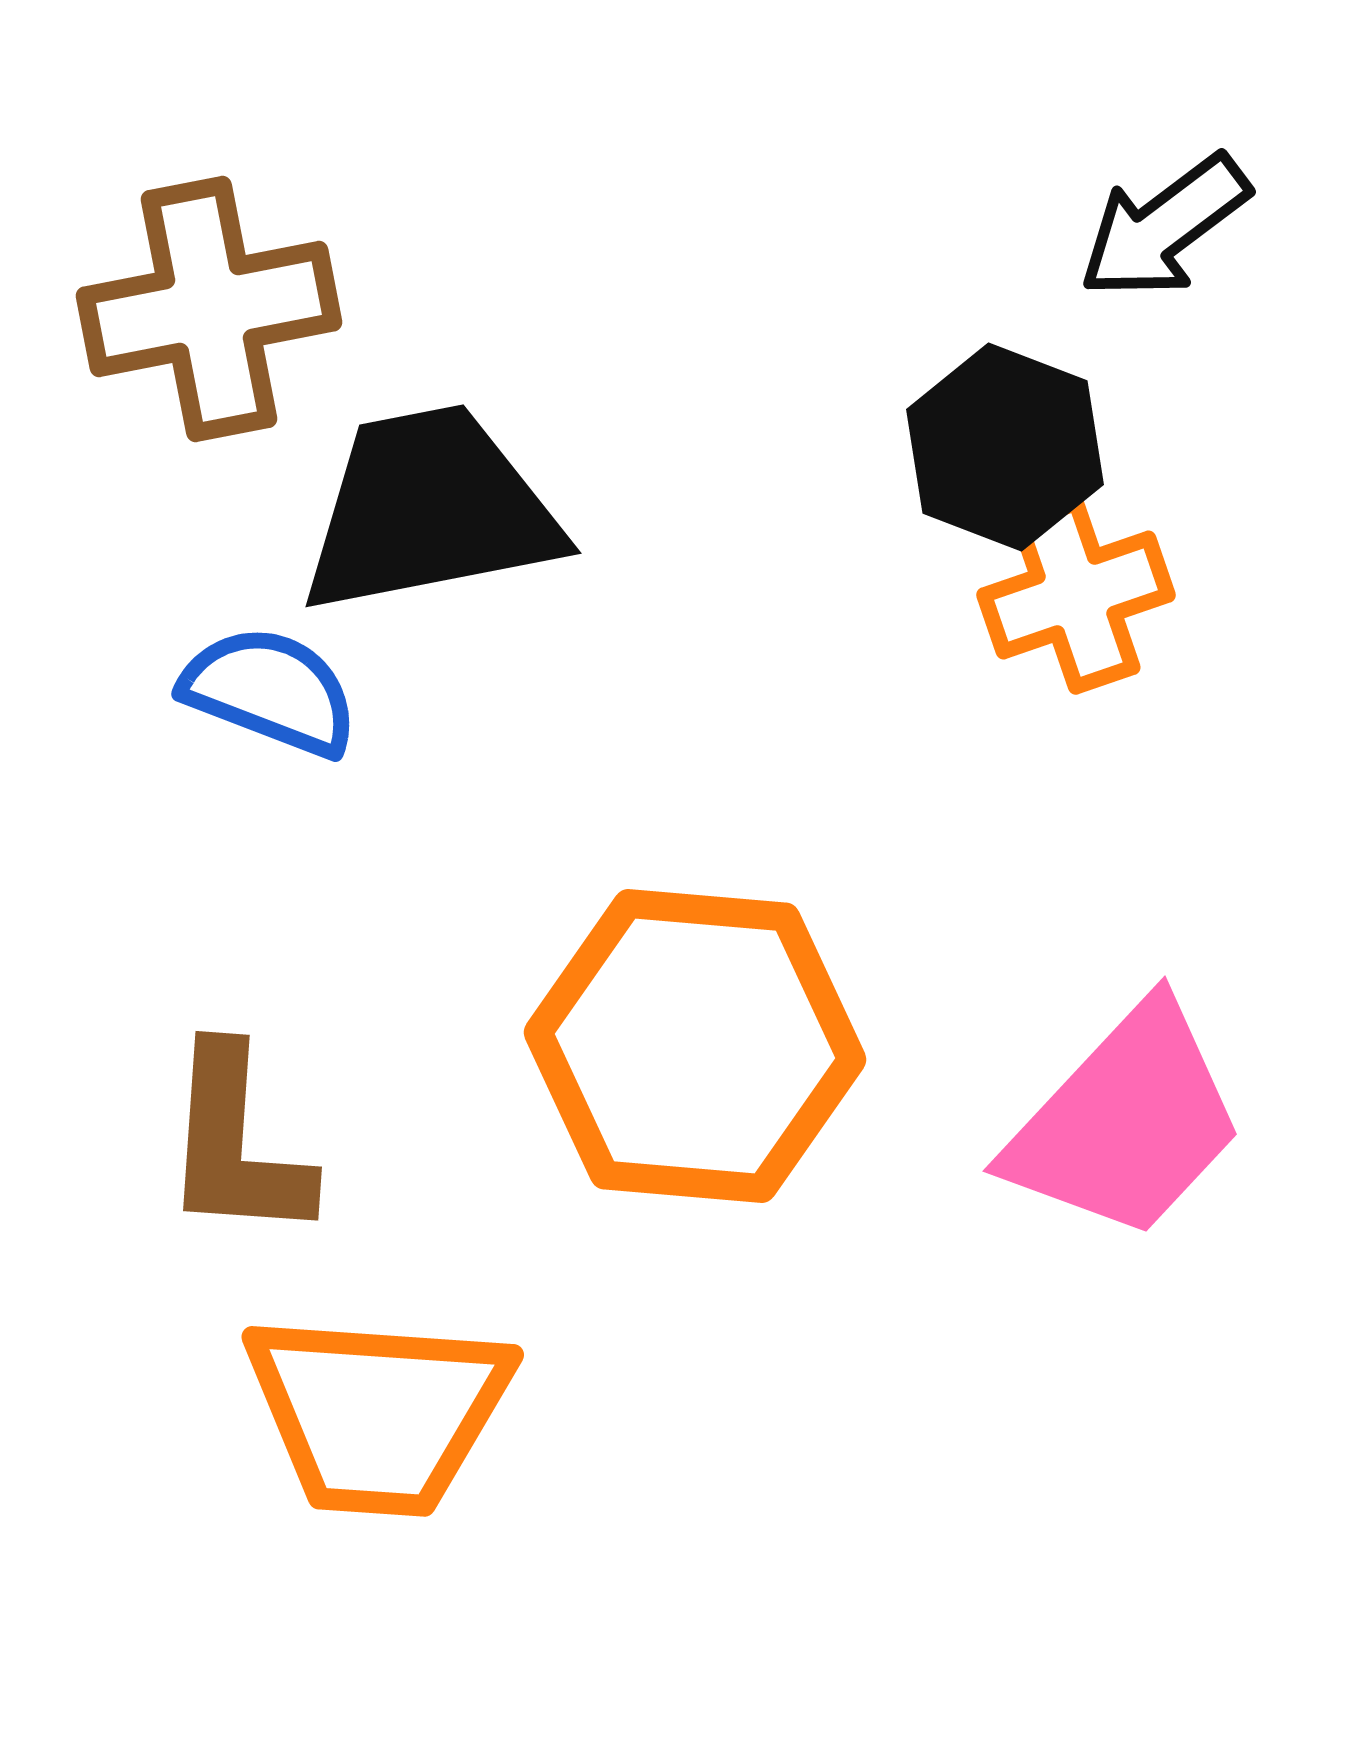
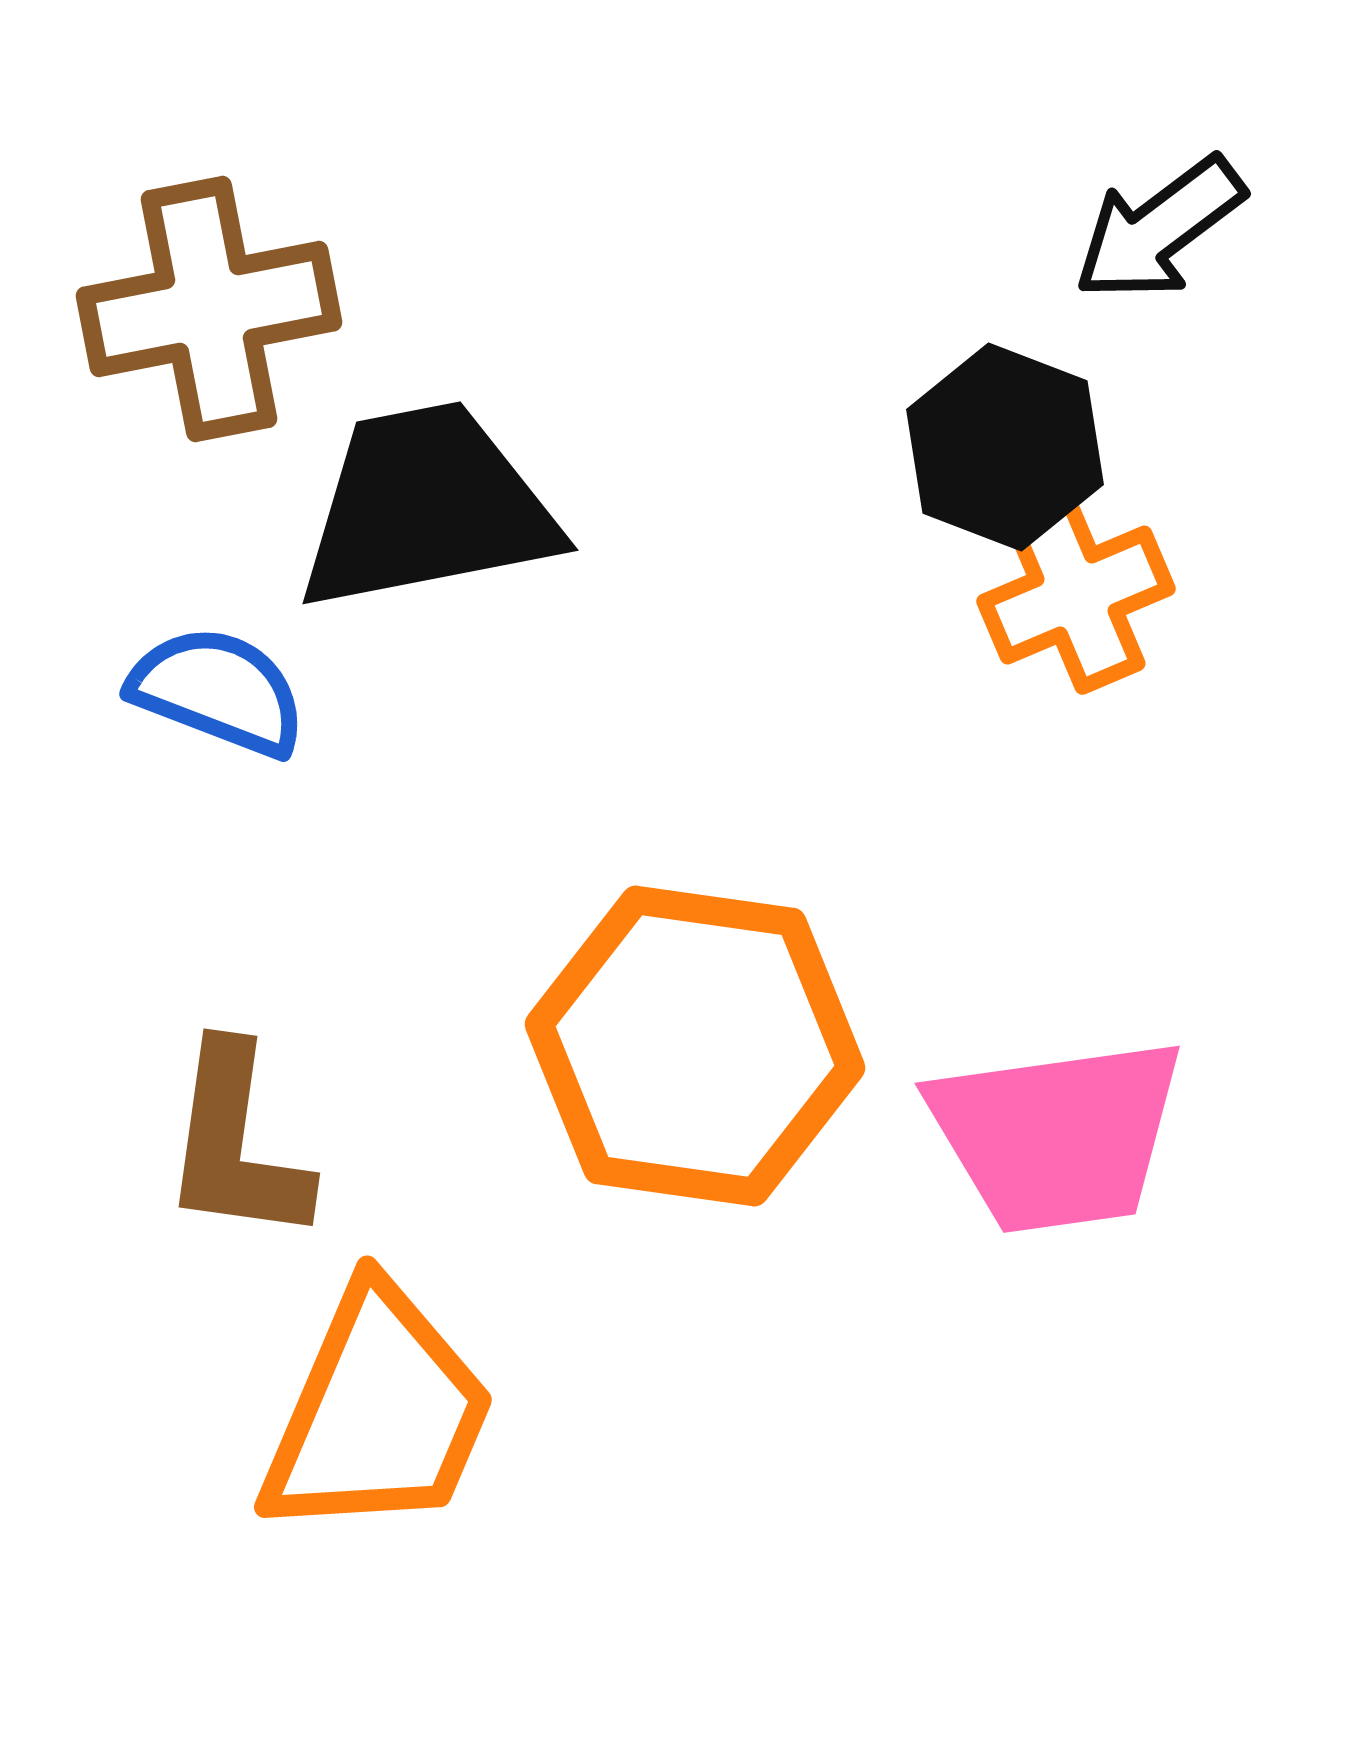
black arrow: moved 5 px left, 2 px down
black trapezoid: moved 3 px left, 3 px up
orange cross: rotated 4 degrees counterclockwise
blue semicircle: moved 52 px left
orange hexagon: rotated 3 degrees clockwise
pink trapezoid: moved 69 px left, 13 px down; rotated 39 degrees clockwise
brown L-shape: rotated 4 degrees clockwise
orange trapezoid: rotated 71 degrees counterclockwise
